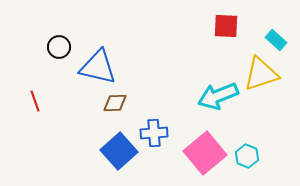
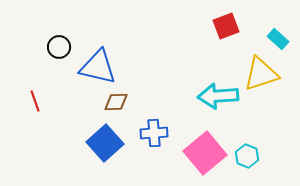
red square: rotated 24 degrees counterclockwise
cyan rectangle: moved 2 px right, 1 px up
cyan arrow: rotated 18 degrees clockwise
brown diamond: moved 1 px right, 1 px up
blue square: moved 14 px left, 8 px up
